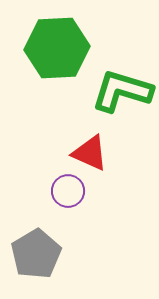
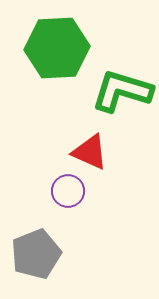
red triangle: moved 1 px up
gray pentagon: rotated 9 degrees clockwise
